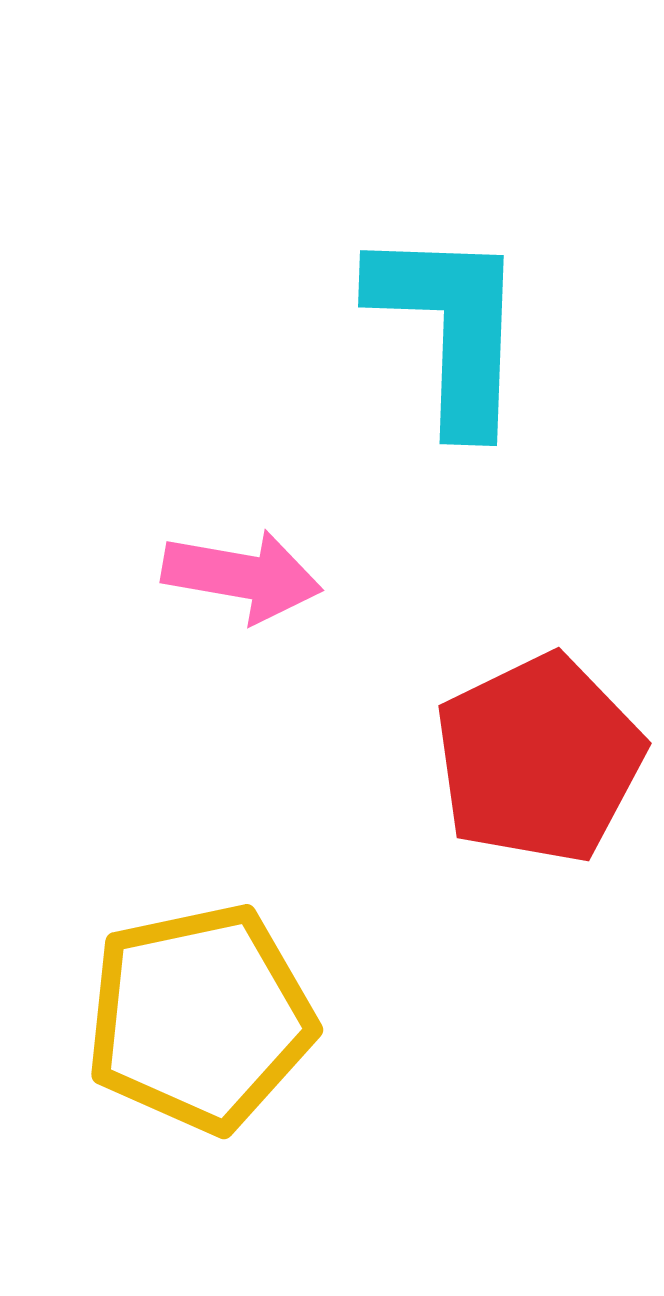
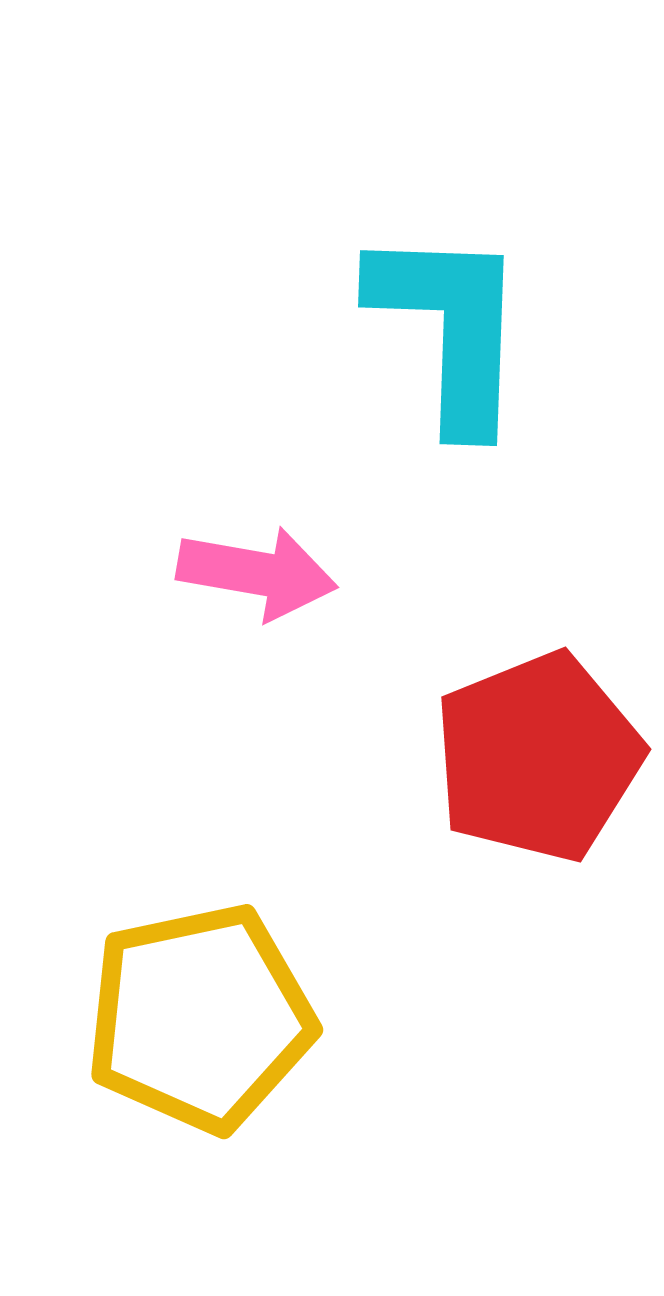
pink arrow: moved 15 px right, 3 px up
red pentagon: moved 1 px left, 2 px up; rotated 4 degrees clockwise
